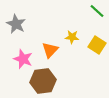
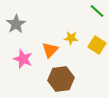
gray star: rotated 12 degrees clockwise
yellow star: moved 1 px left, 1 px down
brown hexagon: moved 18 px right, 2 px up
